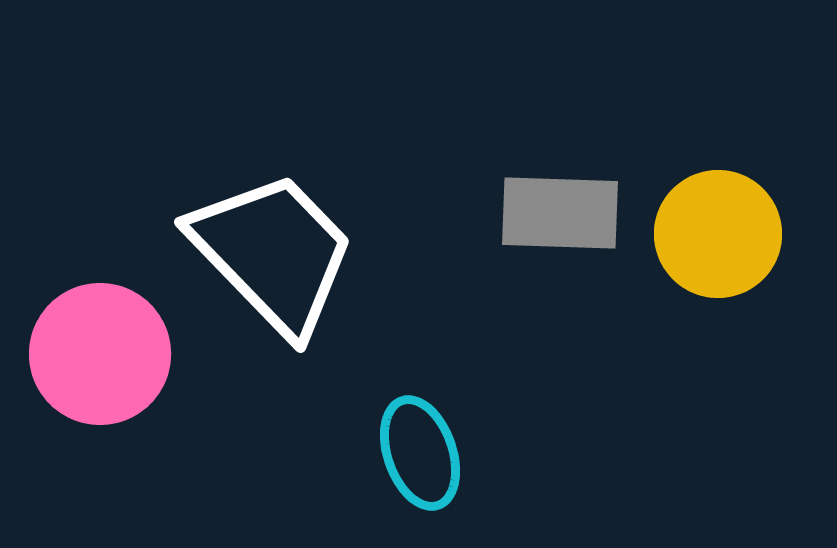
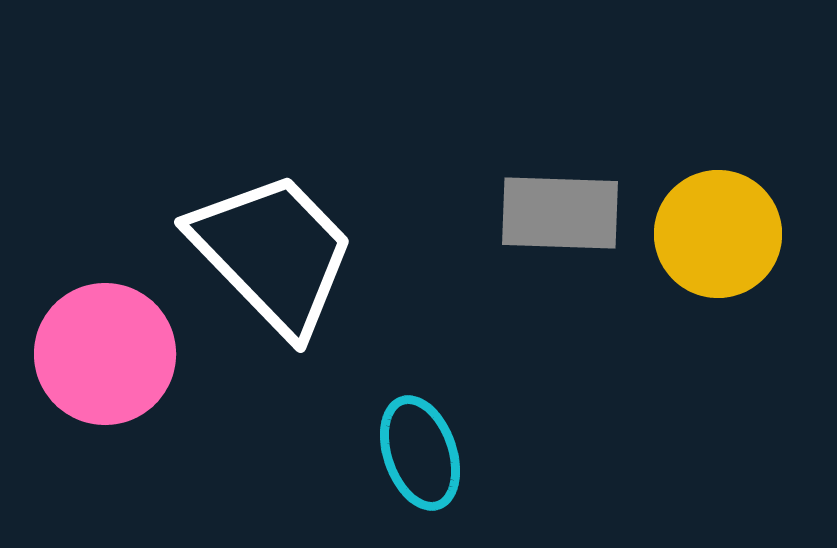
pink circle: moved 5 px right
